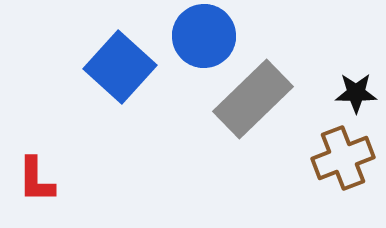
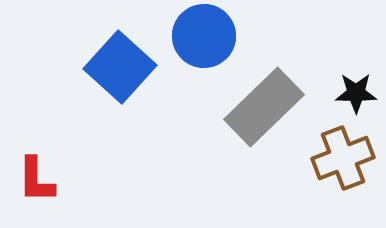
gray rectangle: moved 11 px right, 8 px down
